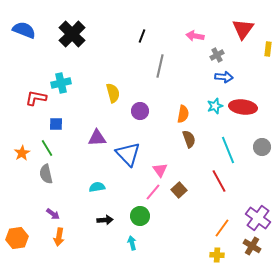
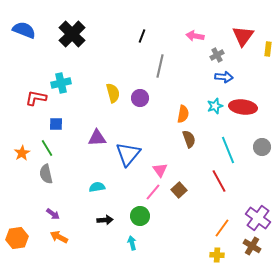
red triangle: moved 7 px down
purple circle: moved 13 px up
blue triangle: rotated 24 degrees clockwise
orange arrow: rotated 108 degrees clockwise
